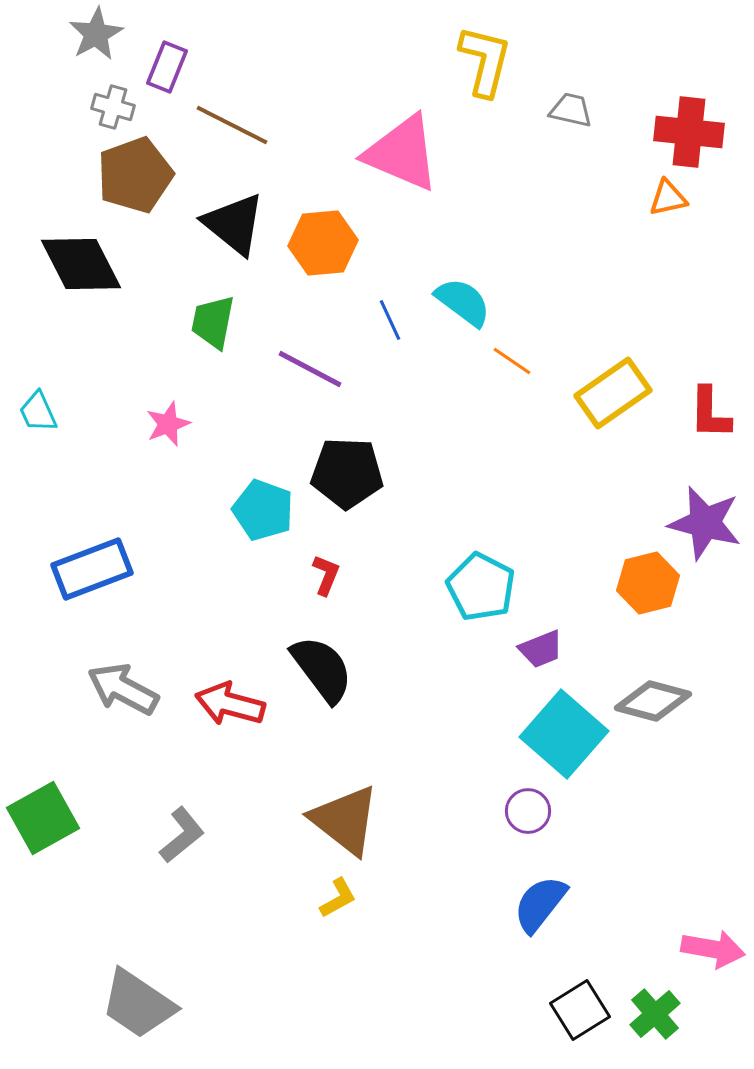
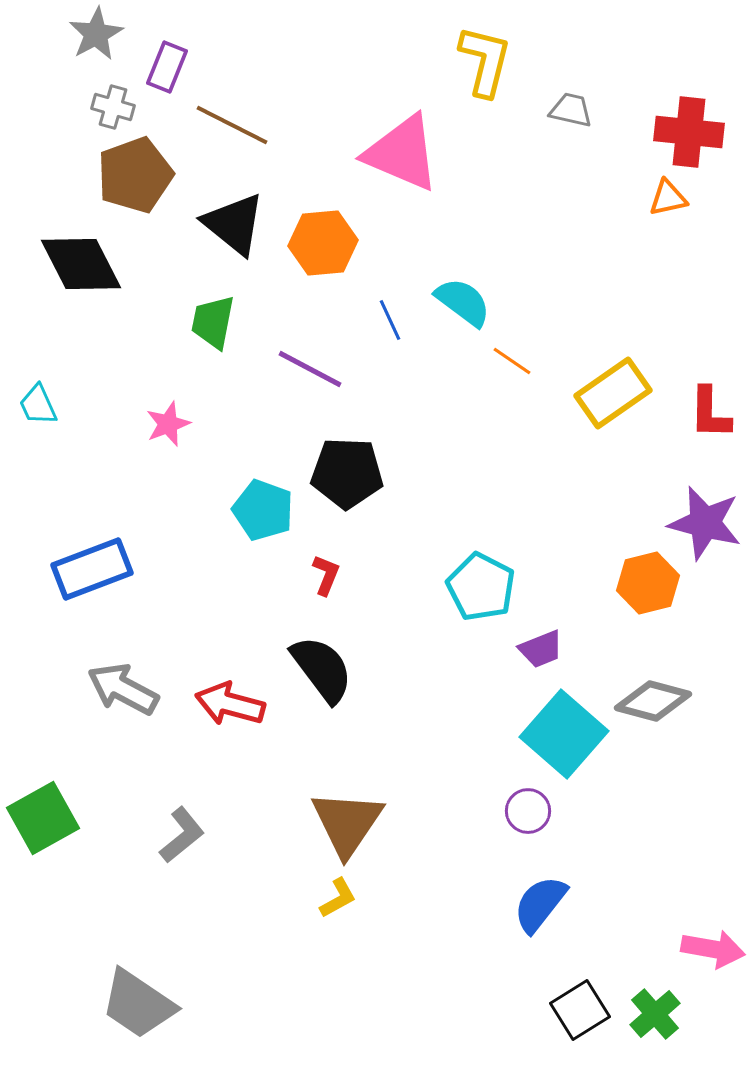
cyan trapezoid at (38, 412): moved 7 px up
brown triangle at (345, 820): moved 2 px right, 3 px down; rotated 26 degrees clockwise
